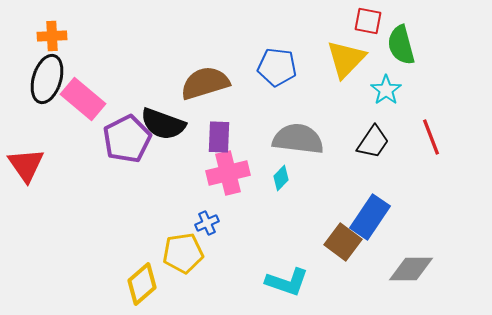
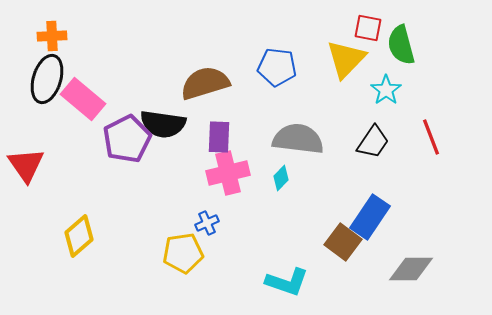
red square: moved 7 px down
black semicircle: rotated 12 degrees counterclockwise
yellow diamond: moved 63 px left, 48 px up
